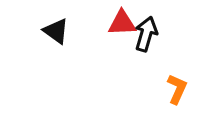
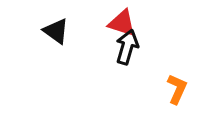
red triangle: rotated 20 degrees clockwise
black arrow: moved 19 px left, 13 px down
